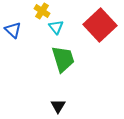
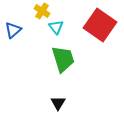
red square: rotated 12 degrees counterclockwise
blue triangle: rotated 36 degrees clockwise
black triangle: moved 3 px up
